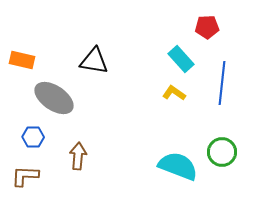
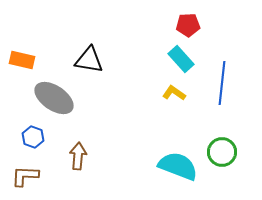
red pentagon: moved 19 px left, 2 px up
black triangle: moved 5 px left, 1 px up
blue hexagon: rotated 20 degrees clockwise
